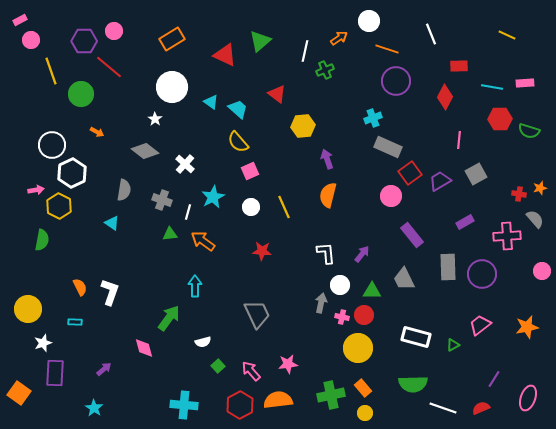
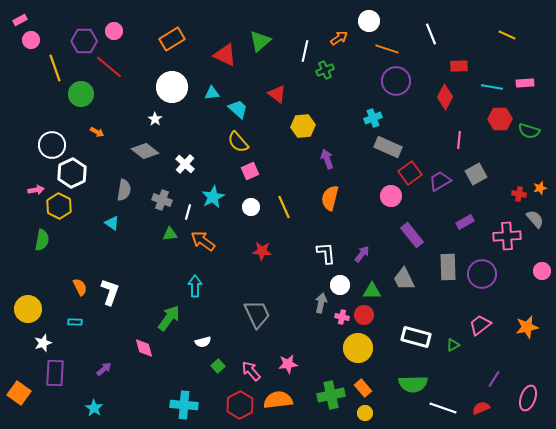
yellow line at (51, 71): moved 4 px right, 3 px up
cyan triangle at (211, 102): moved 1 px right, 9 px up; rotated 42 degrees counterclockwise
orange semicircle at (328, 195): moved 2 px right, 3 px down
